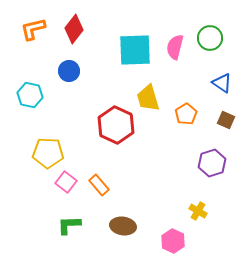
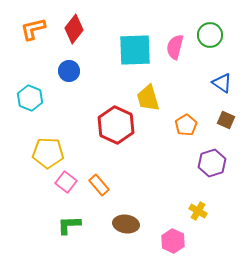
green circle: moved 3 px up
cyan hexagon: moved 3 px down; rotated 10 degrees clockwise
orange pentagon: moved 11 px down
brown ellipse: moved 3 px right, 2 px up
